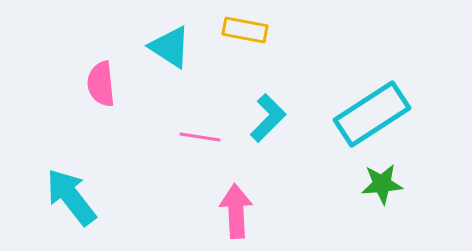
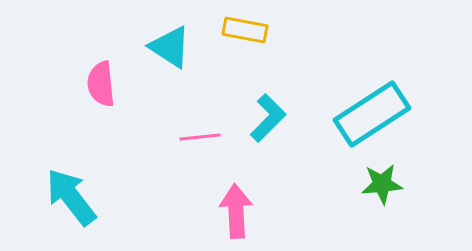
pink line: rotated 15 degrees counterclockwise
